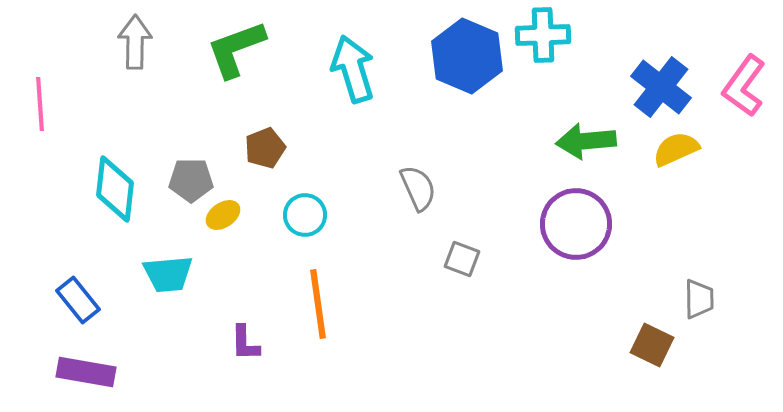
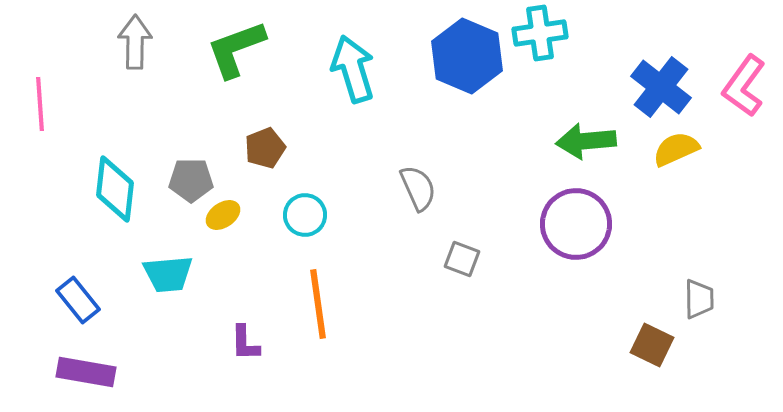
cyan cross: moved 3 px left, 2 px up; rotated 6 degrees counterclockwise
